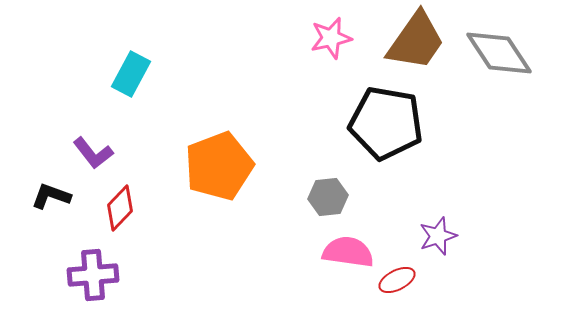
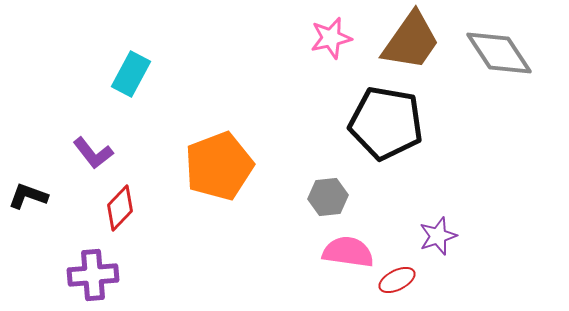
brown trapezoid: moved 5 px left
black L-shape: moved 23 px left
